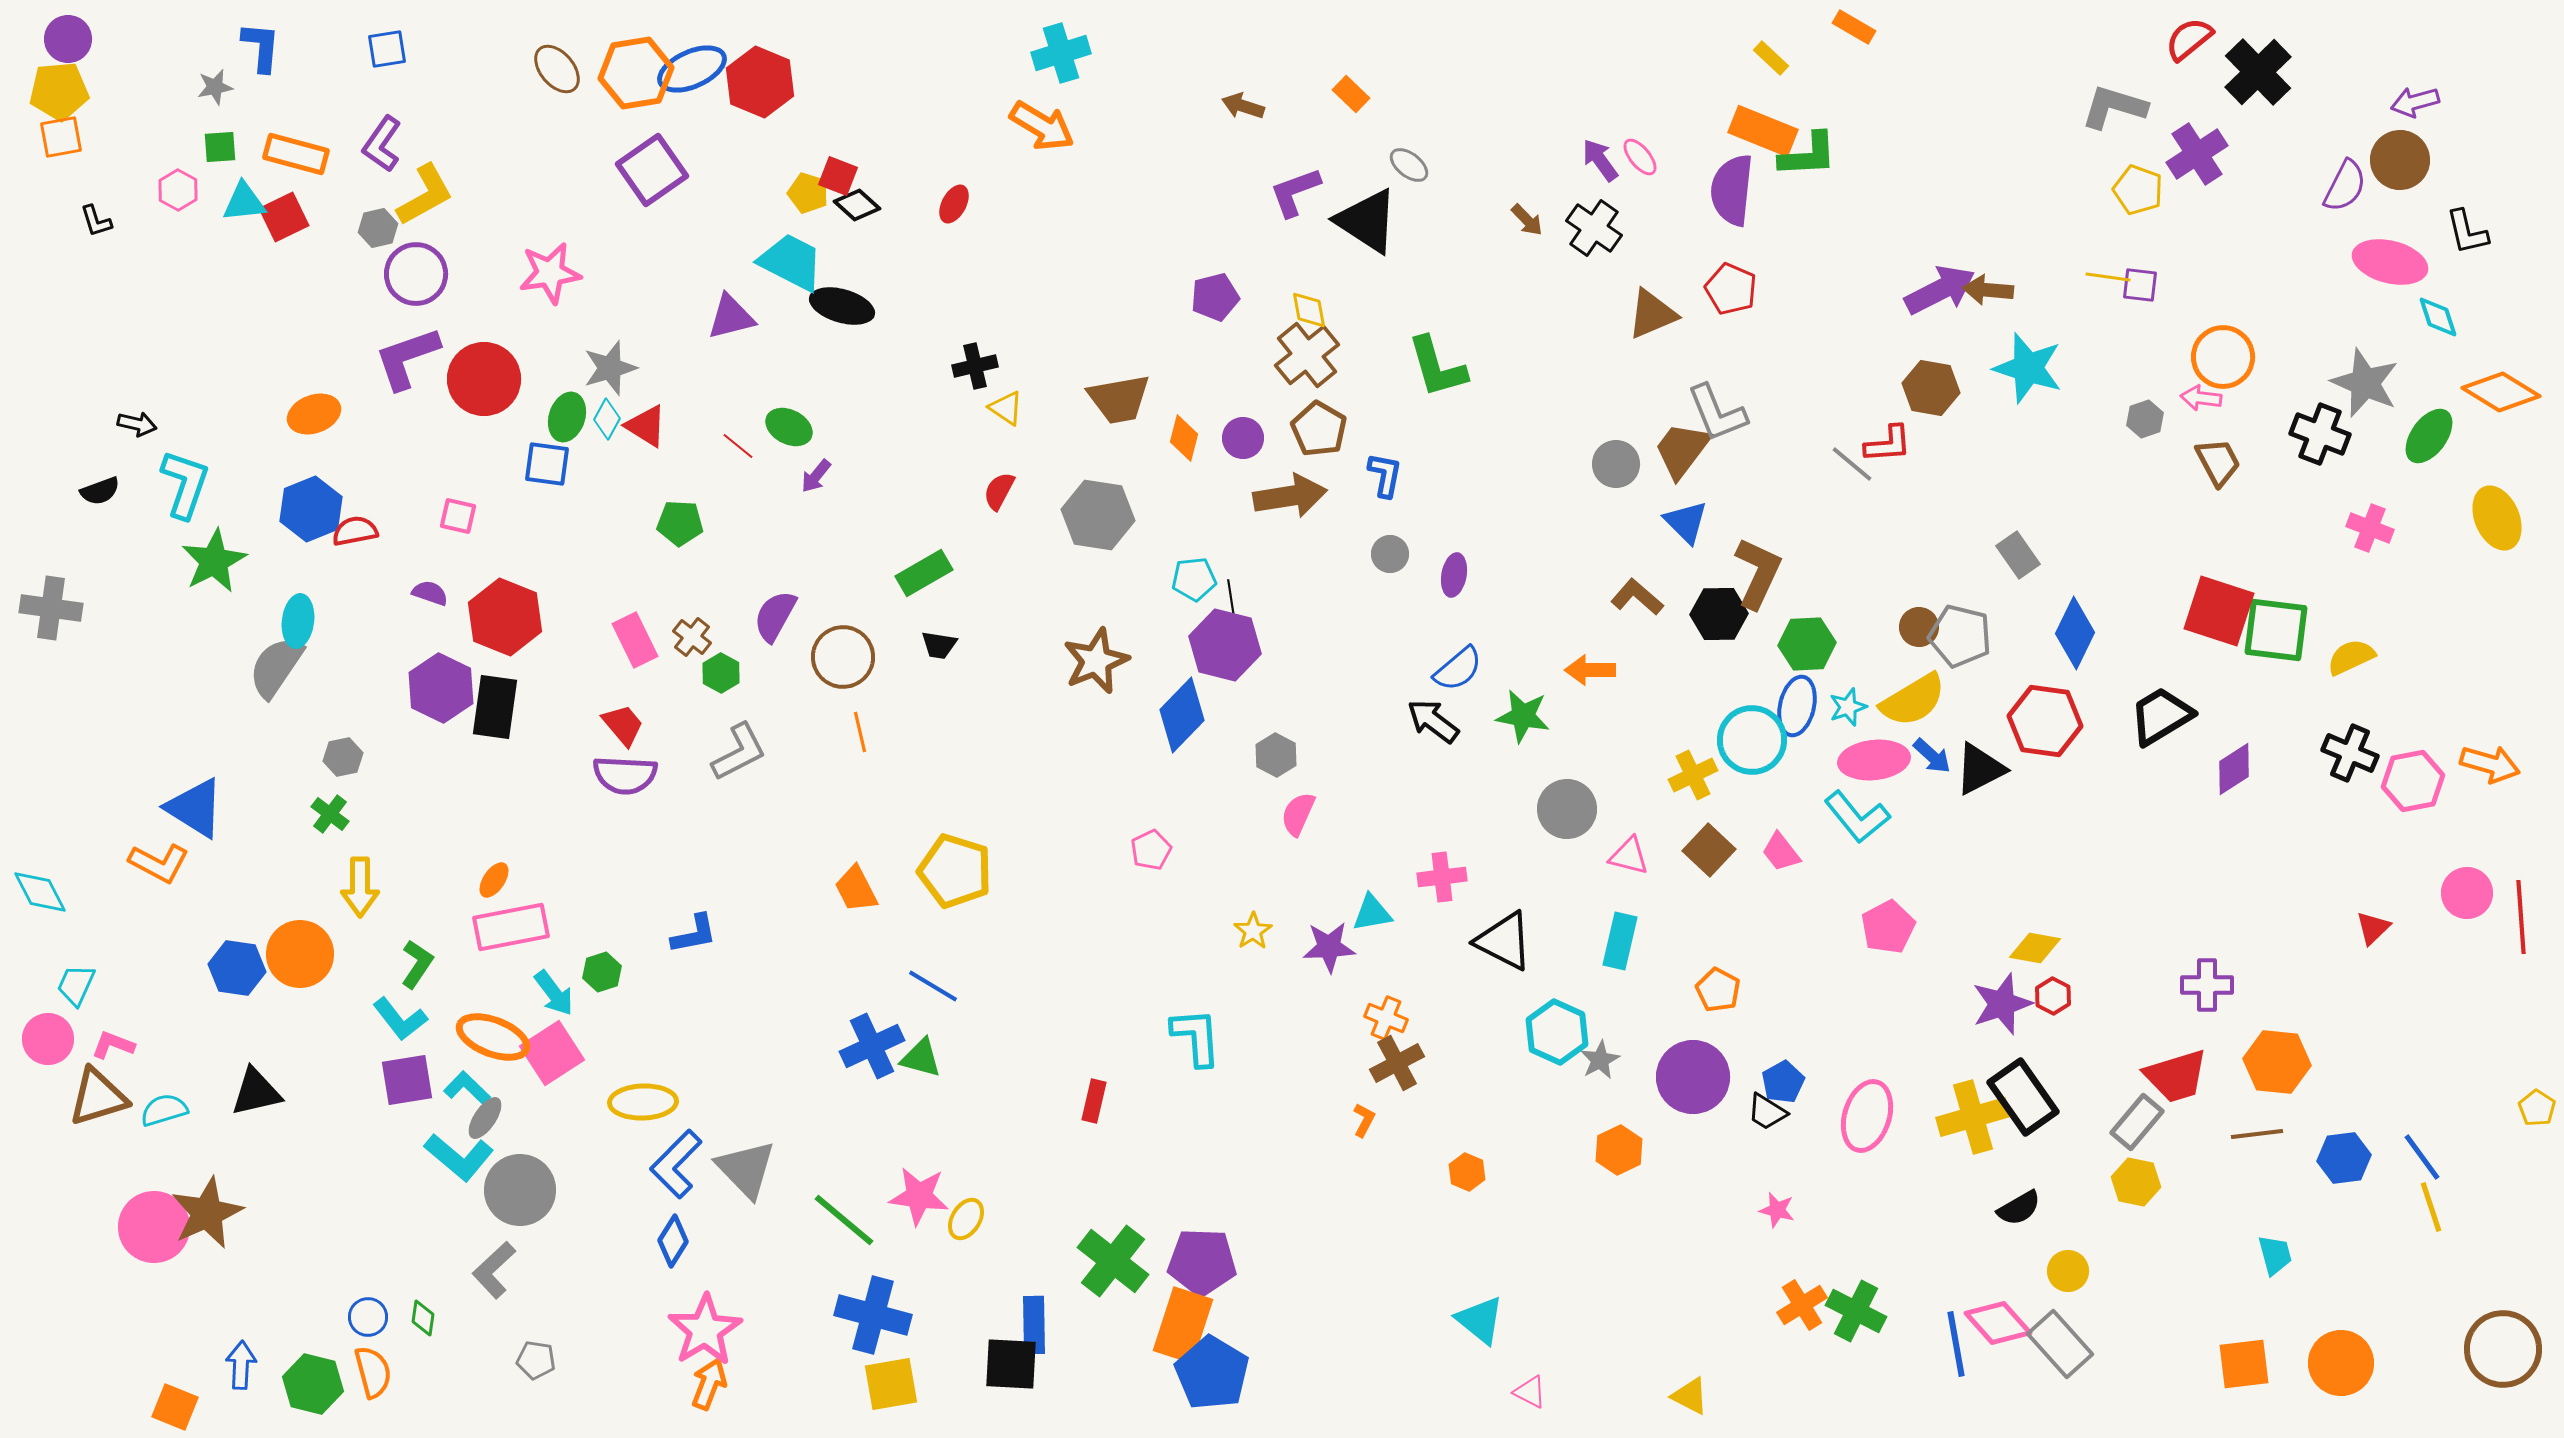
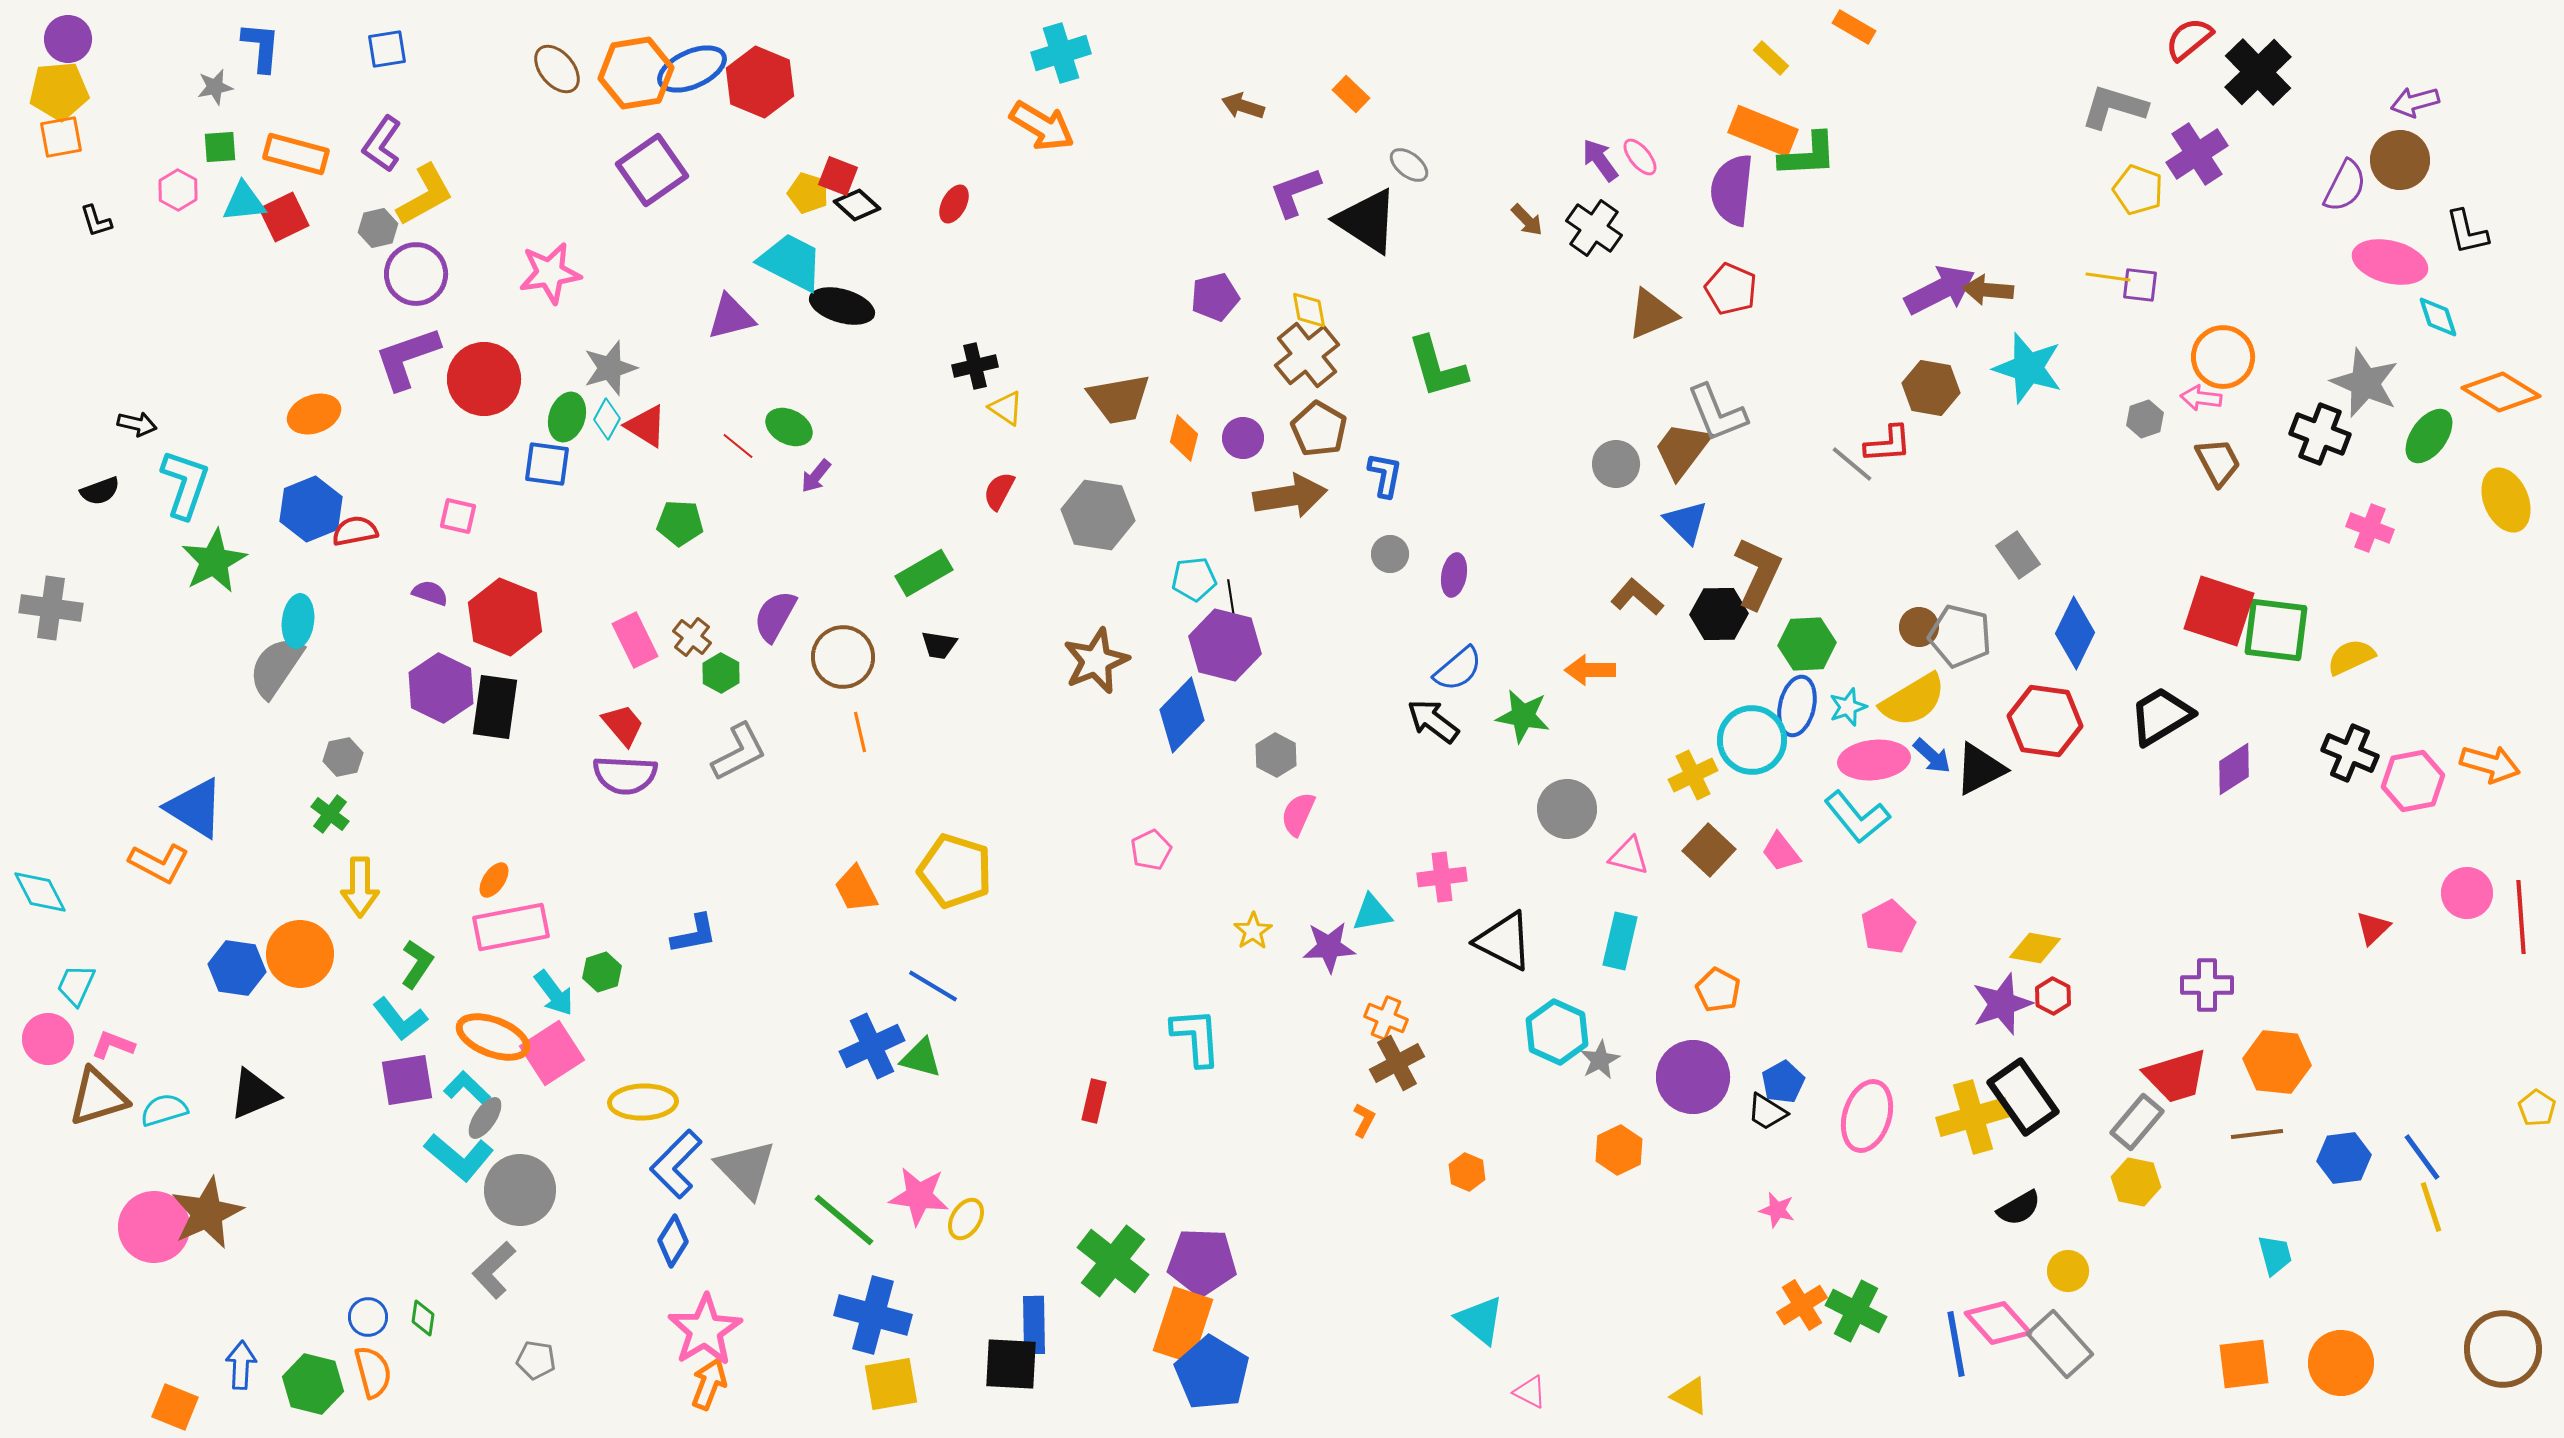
yellow ellipse at (2497, 518): moved 9 px right, 18 px up
black triangle at (256, 1092): moved 2 px left, 2 px down; rotated 10 degrees counterclockwise
